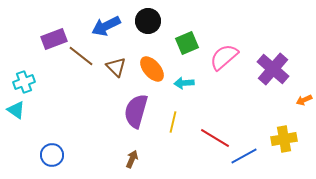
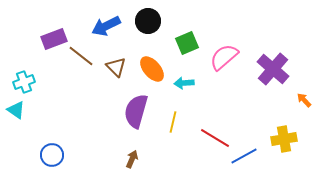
orange arrow: rotated 70 degrees clockwise
